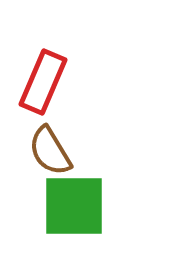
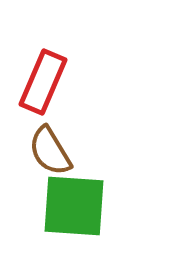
green square: rotated 4 degrees clockwise
